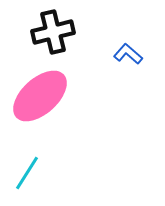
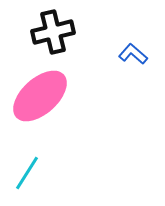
blue L-shape: moved 5 px right
